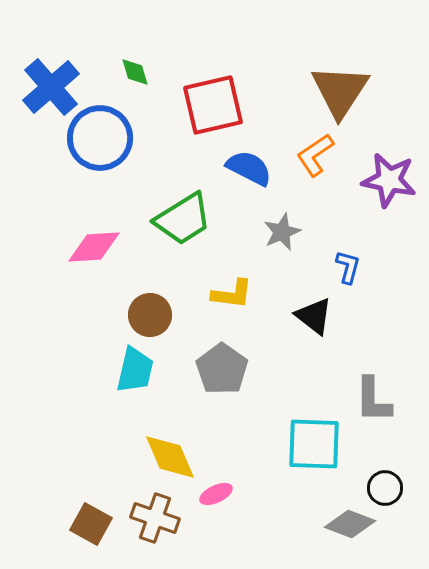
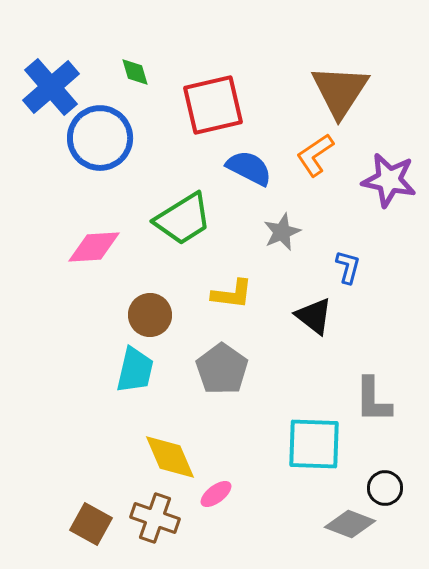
pink ellipse: rotated 12 degrees counterclockwise
